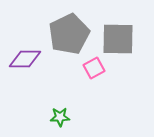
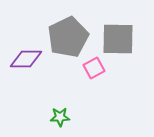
gray pentagon: moved 1 px left, 3 px down
purple diamond: moved 1 px right
